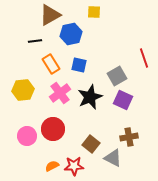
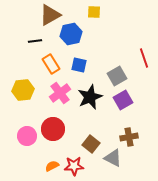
purple square: rotated 36 degrees clockwise
